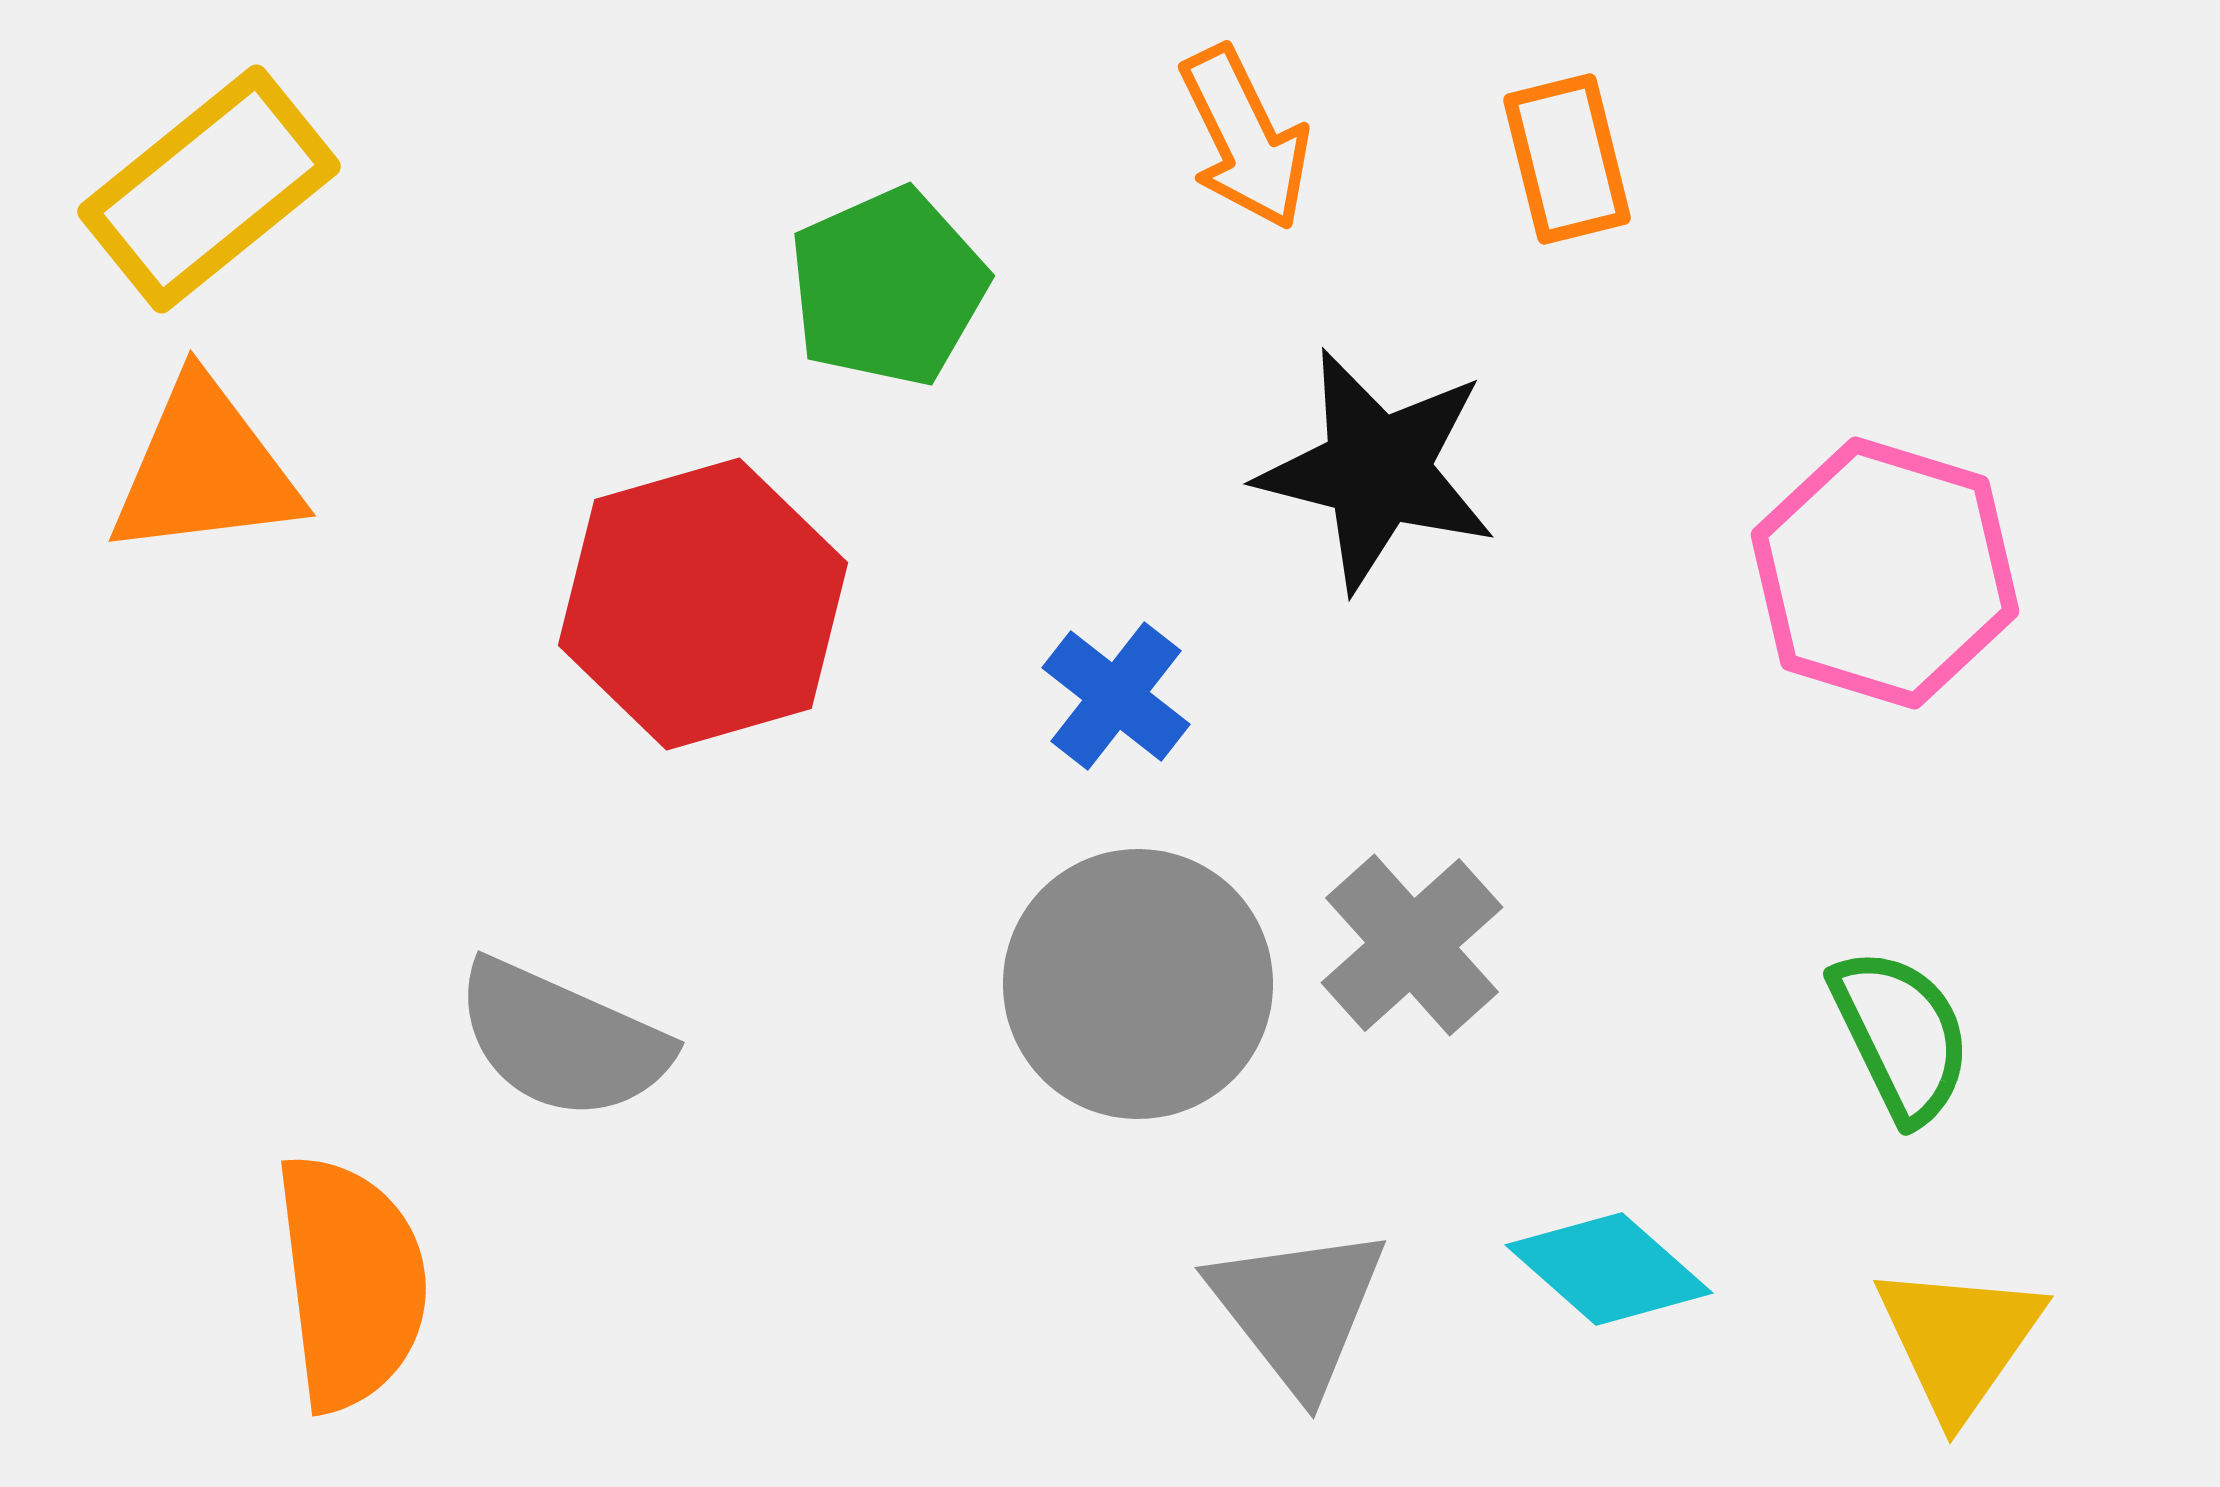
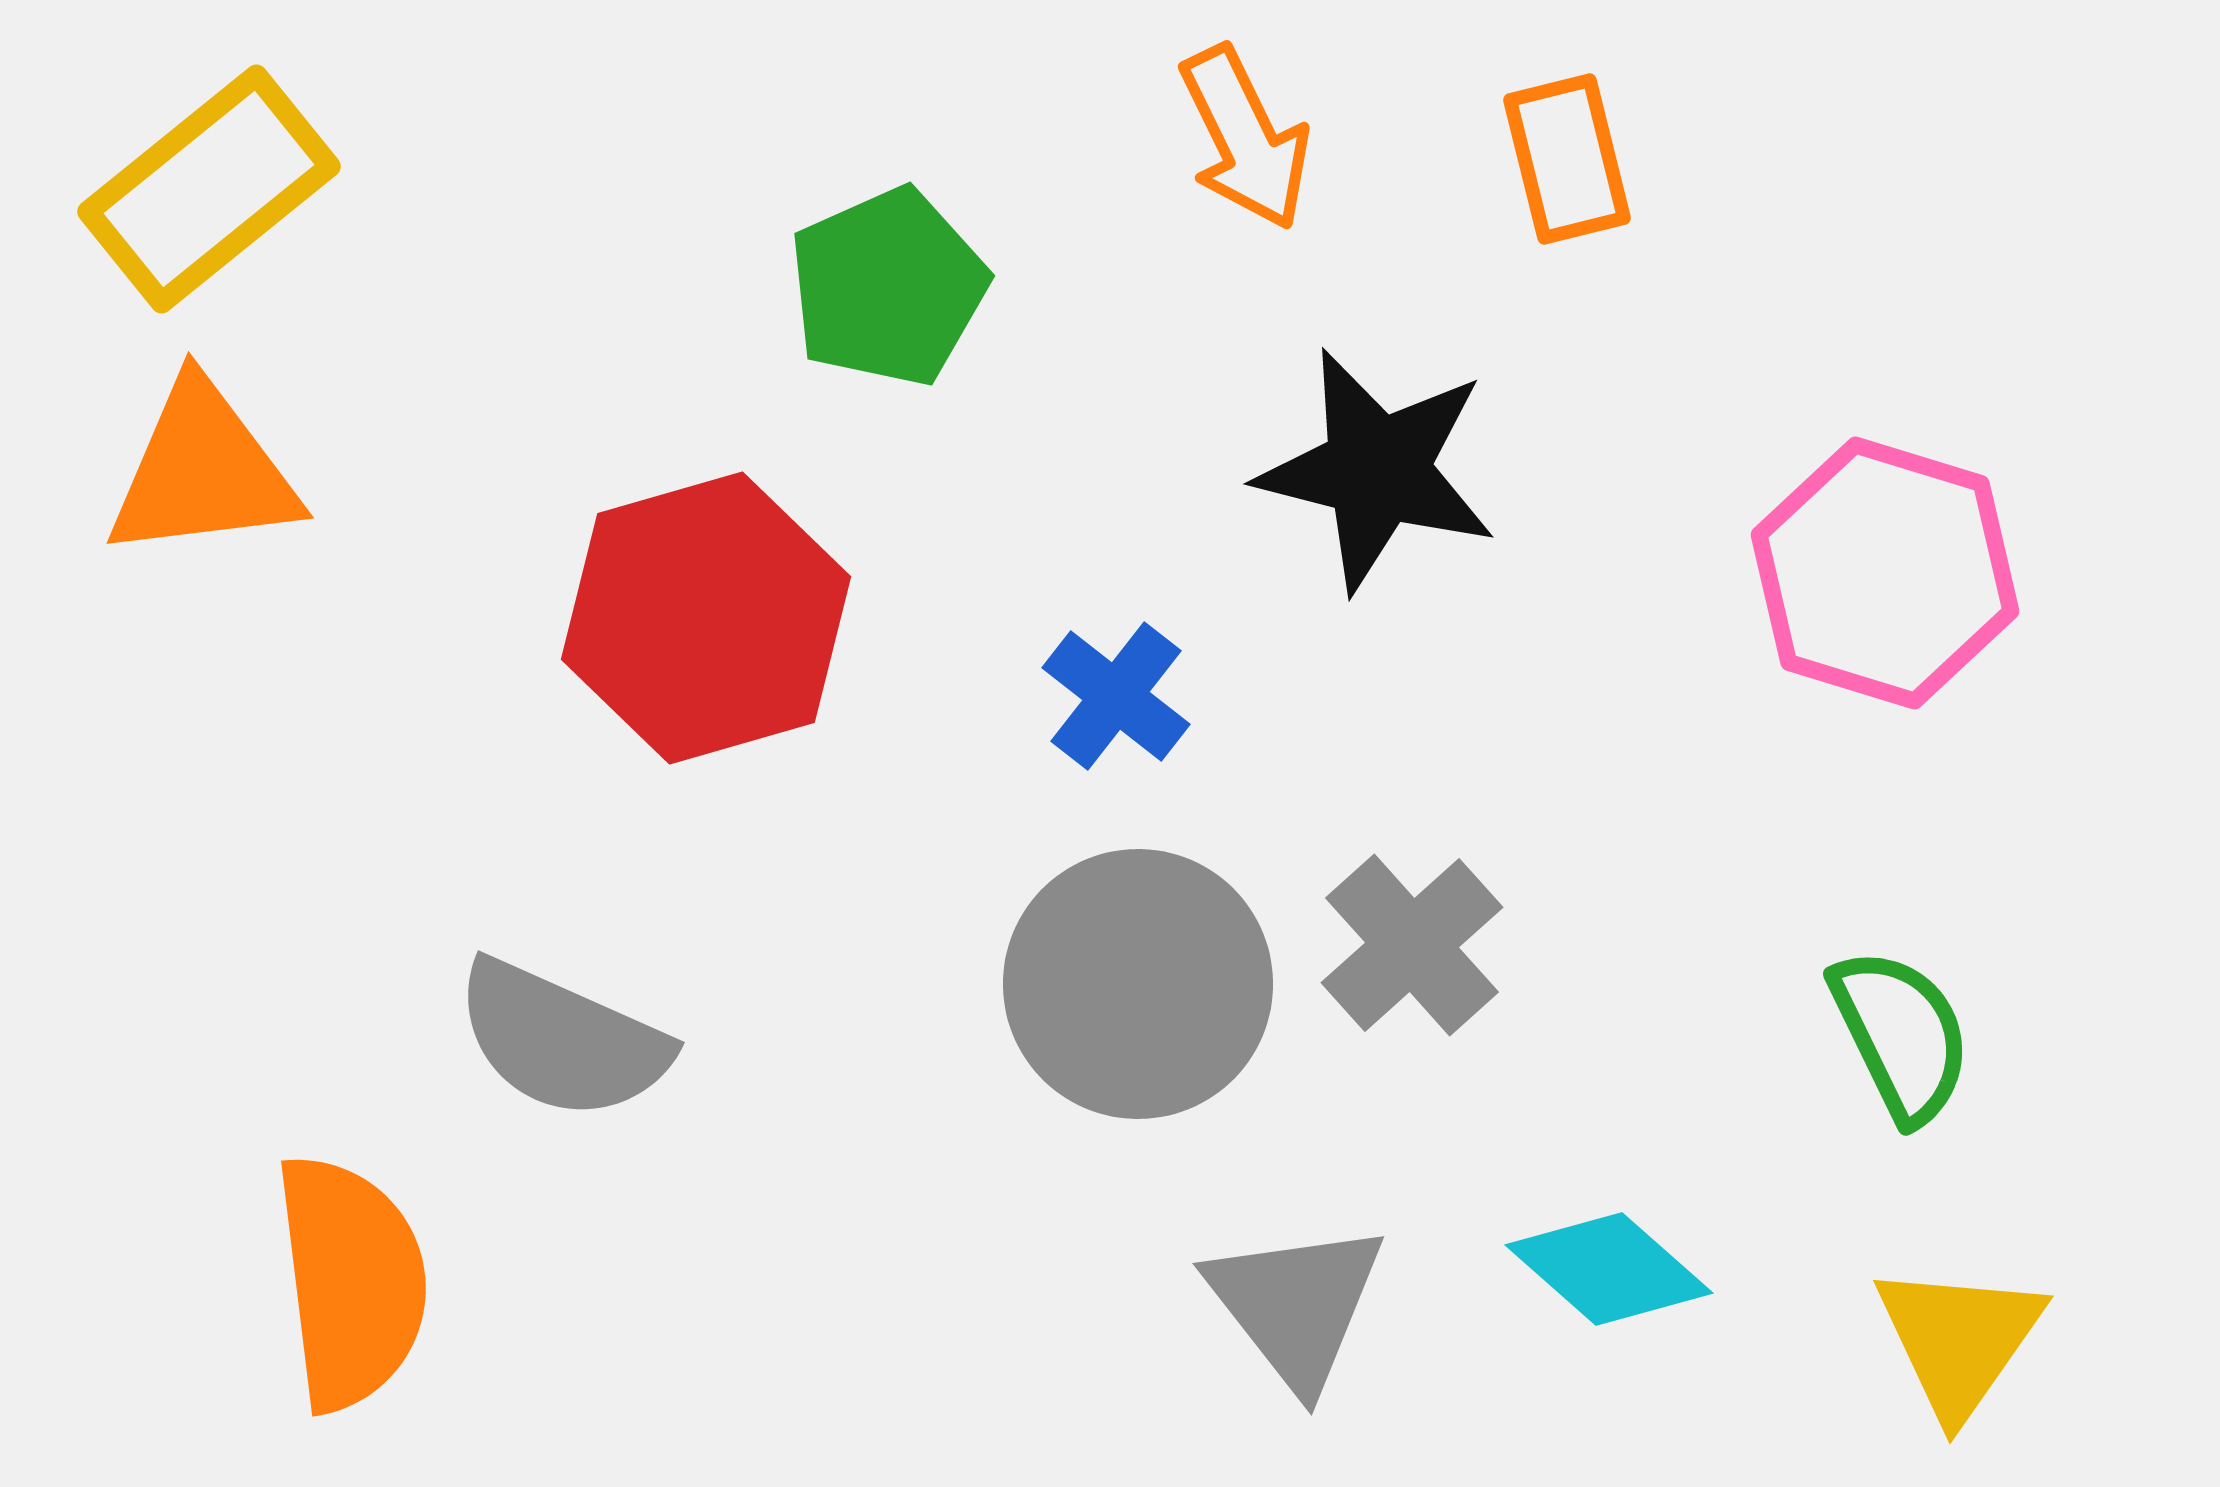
orange triangle: moved 2 px left, 2 px down
red hexagon: moved 3 px right, 14 px down
gray triangle: moved 2 px left, 4 px up
